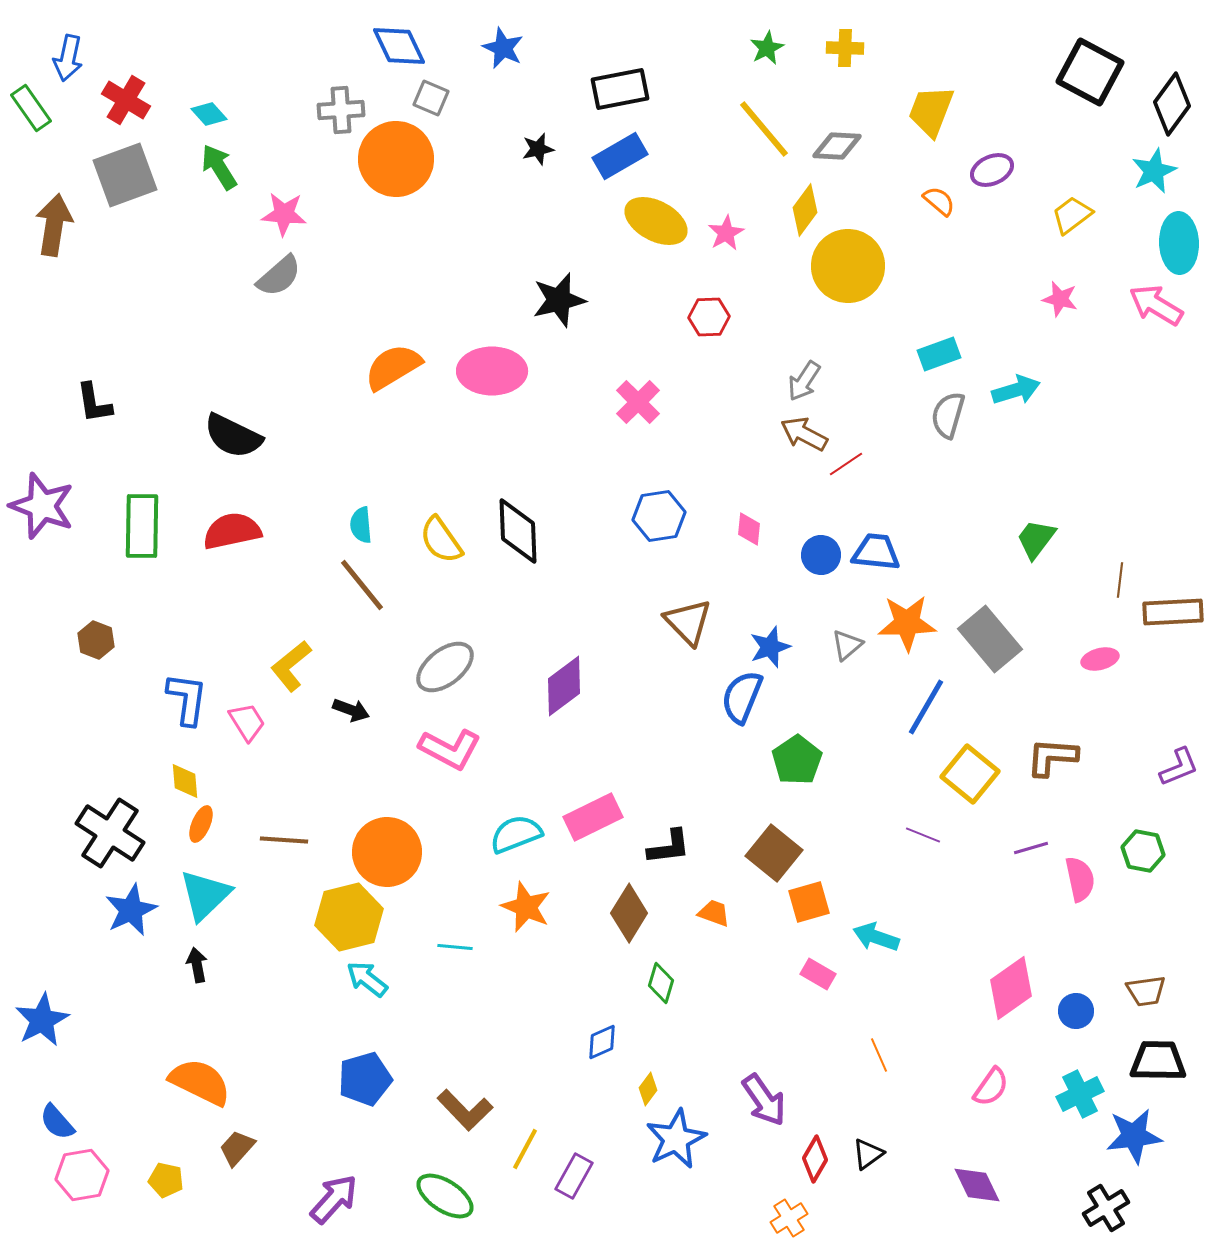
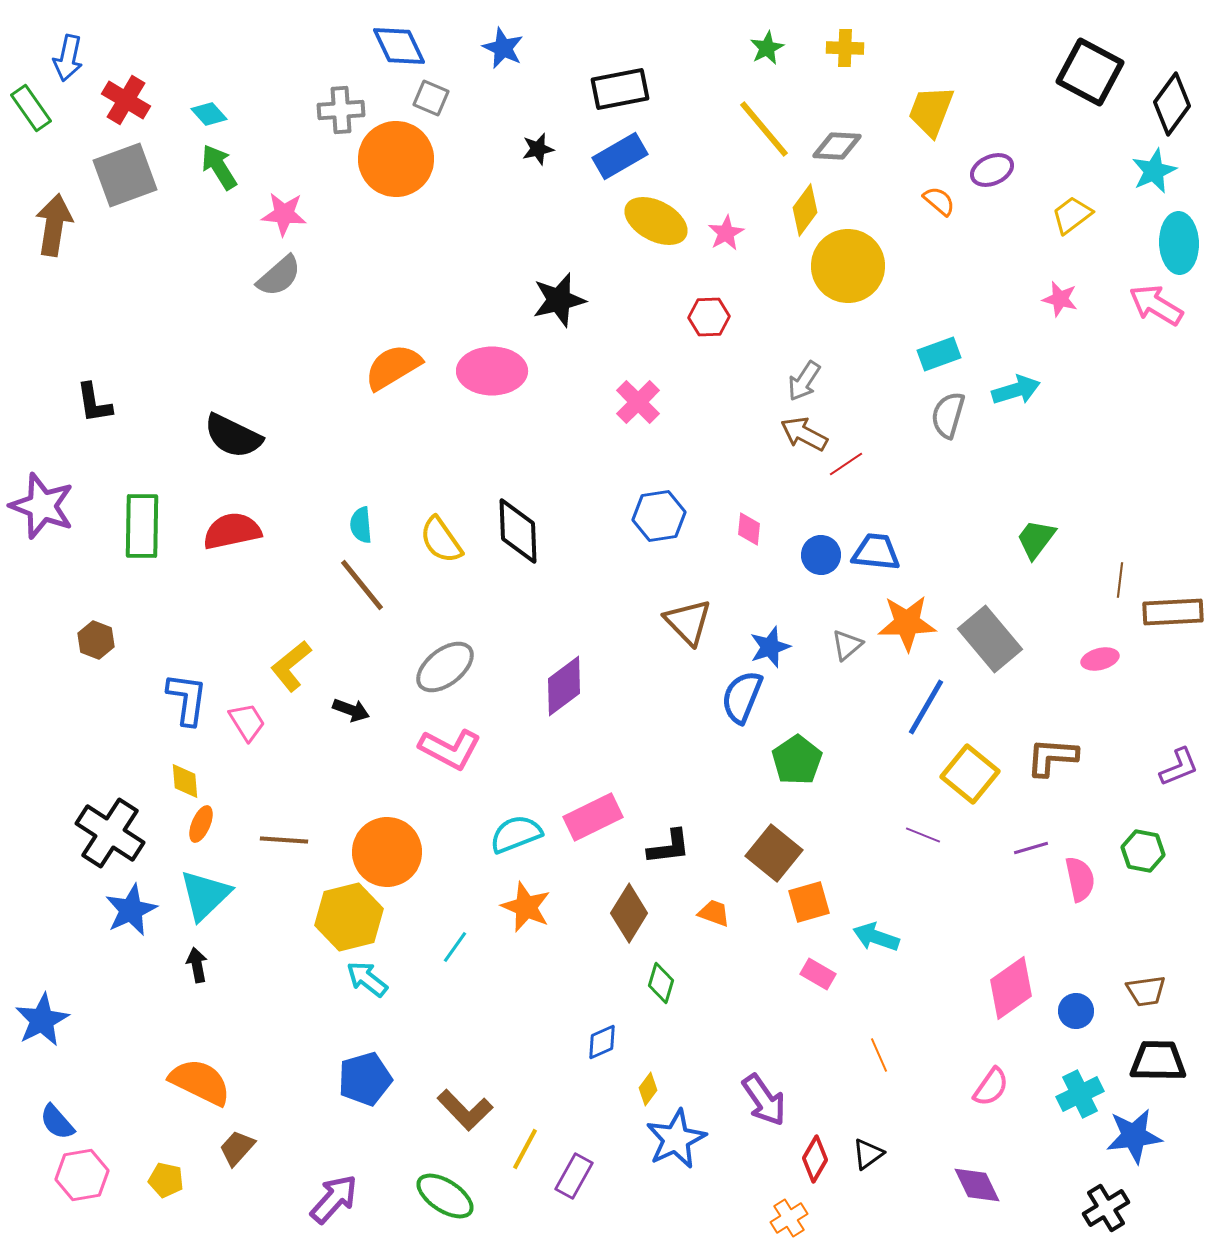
cyan line at (455, 947): rotated 60 degrees counterclockwise
